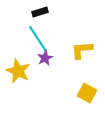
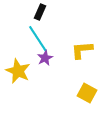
black rectangle: rotated 49 degrees counterclockwise
